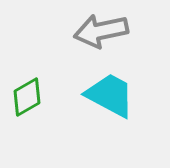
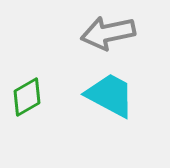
gray arrow: moved 7 px right, 2 px down
